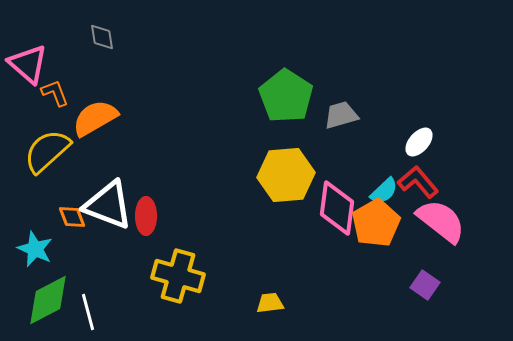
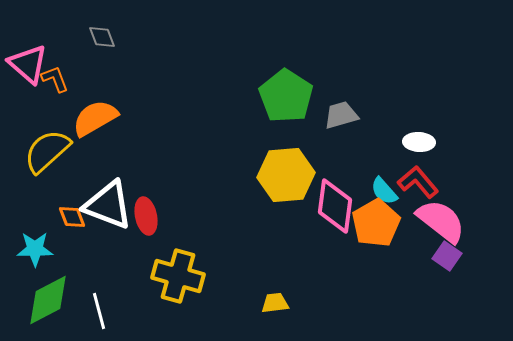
gray diamond: rotated 12 degrees counterclockwise
orange L-shape: moved 14 px up
white ellipse: rotated 52 degrees clockwise
cyan semicircle: rotated 92 degrees clockwise
pink diamond: moved 2 px left, 2 px up
red ellipse: rotated 12 degrees counterclockwise
cyan star: rotated 24 degrees counterclockwise
purple square: moved 22 px right, 29 px up
yellow trapezoid: moved 5 px right
white line: moved 11 px right, 1 px up
